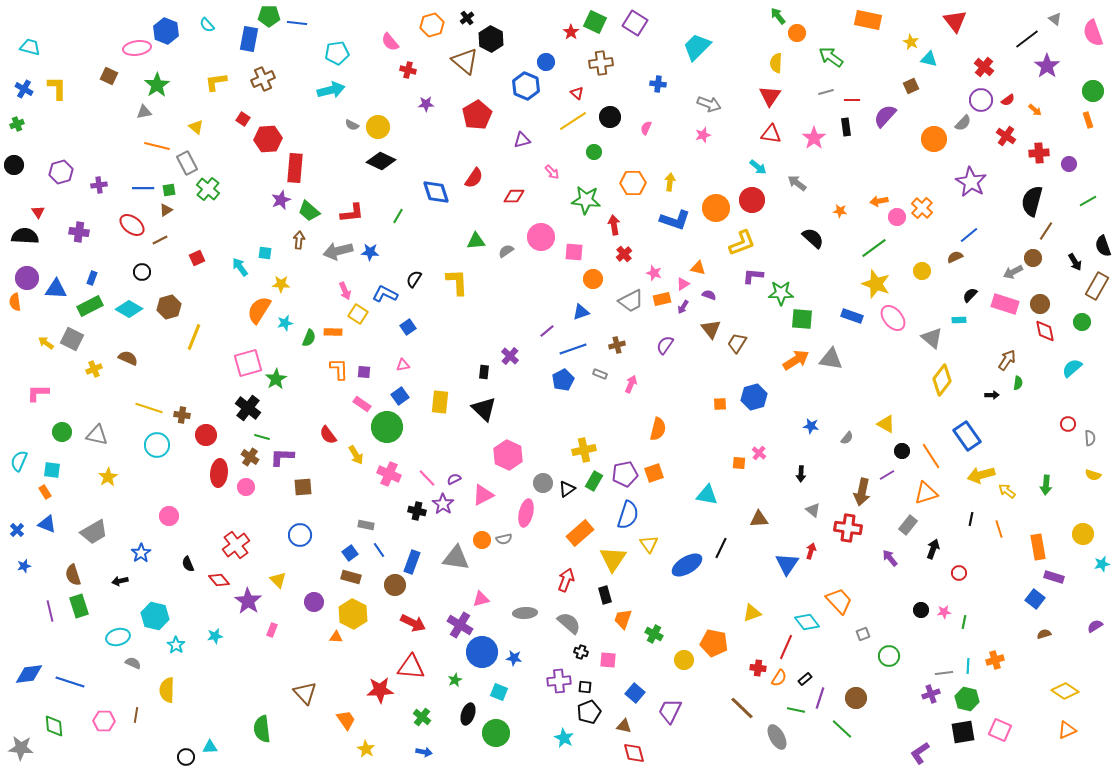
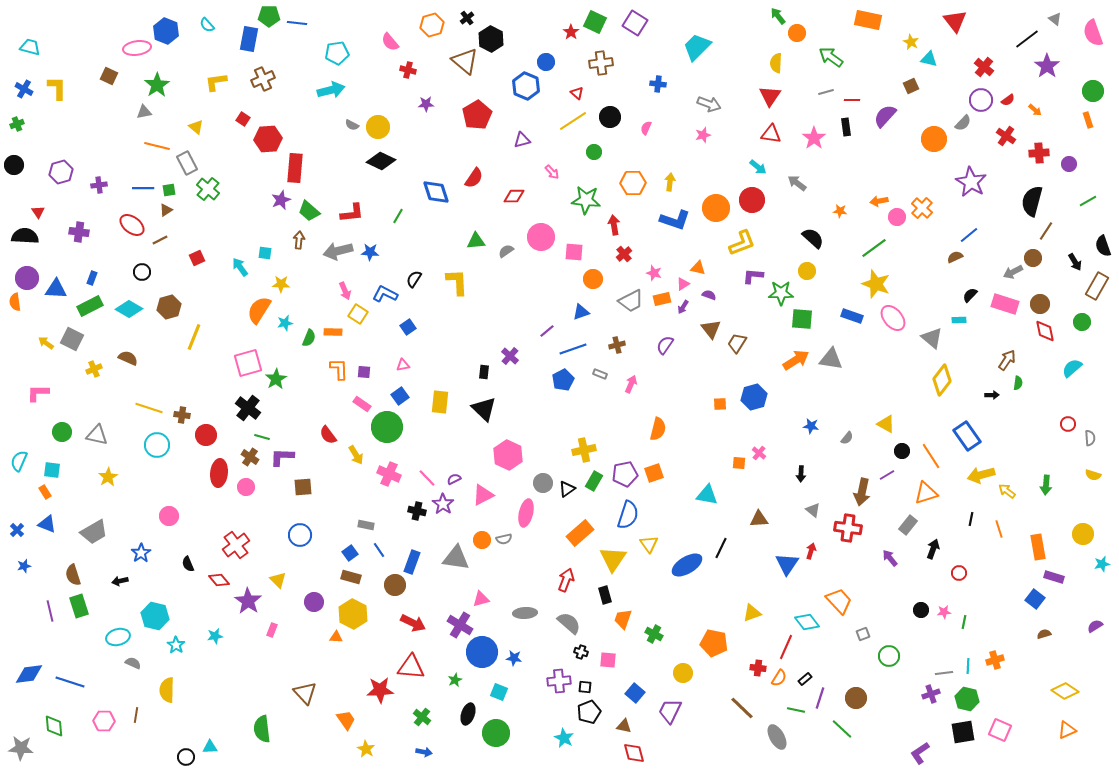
yellow circle at (922, 271): moved 115 px left
yellow circle at (684, 660): moved 1 px left, 13 px down
